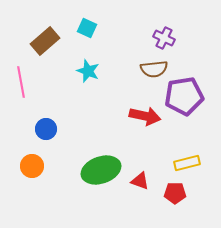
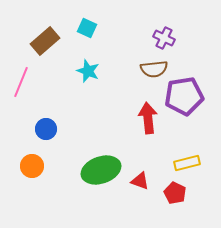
pink line: rotated 32 degrees clockwise
red arrow: moved 3 px right, 2 px down; rotated 108 degrees counterclockwise
red pentagon: rotated 25 degrees clockwise
